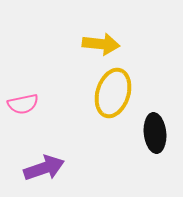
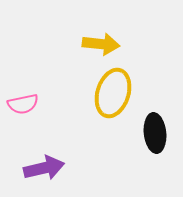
purple arrow: rotated 6 degrees clockwise
